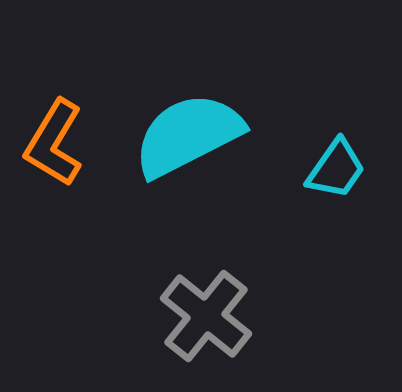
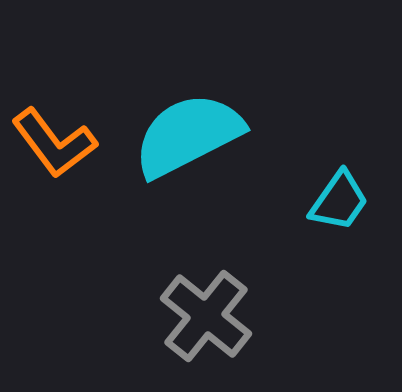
orange L-shape: rotated 68 degrees counterclockwise
cyan trapezoid: moved 3 px right, 32 px down
